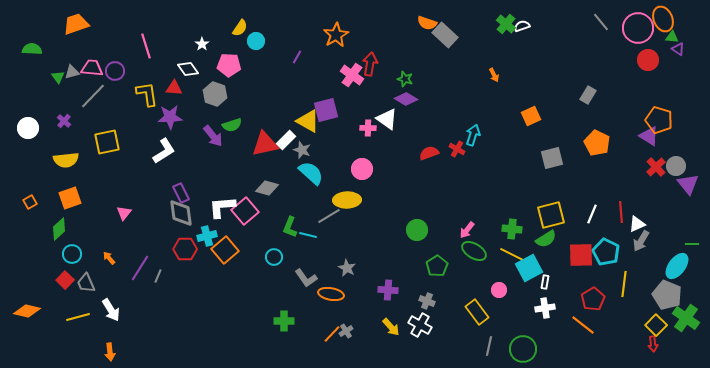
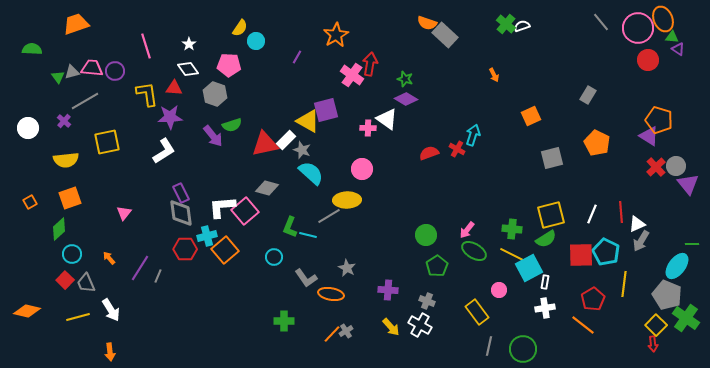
white star at (202, 44): moved 13 px left
gray line at (93, 96): moved 8 px left, 5 px down; rotated 16 degrees clockwise
green circle at (417, 230): moved 9 px right, 5 px down
